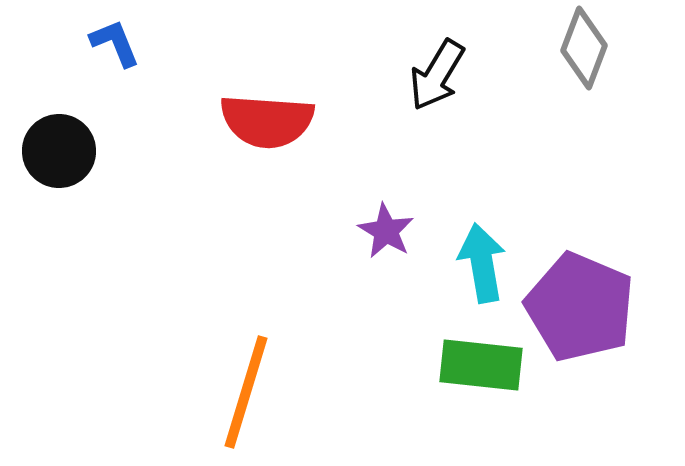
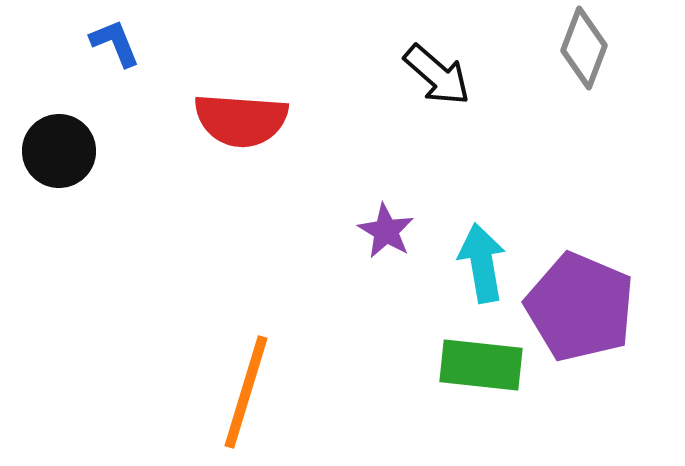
black arrow: rotated 80 degrees counterclockwise
red semicircle: moved 26 px left, 1 px up
